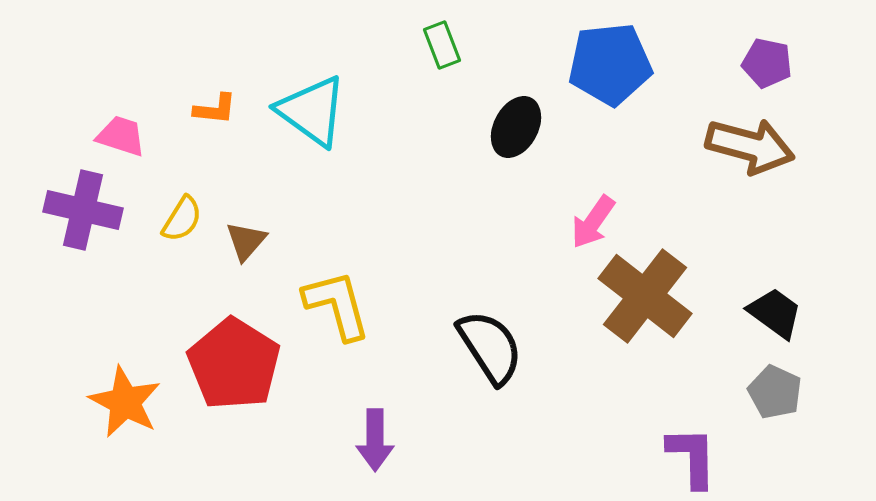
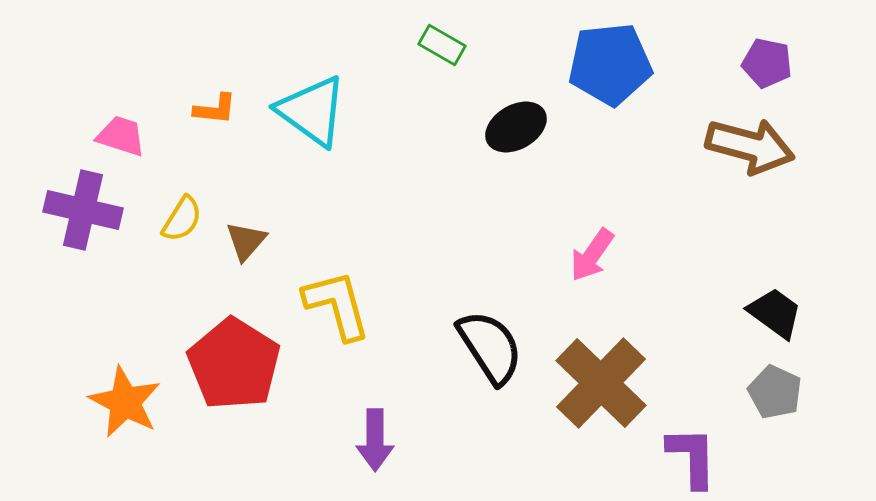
green rectangle: rotated 39 degrees counterclockwise
black ellipse: rotated 32 degrees clockwise
pink arrow: moved 1 px left, 33 px down
brown cross: moved 44 px left, 87 px down; rotated 6 degrees clockwise
